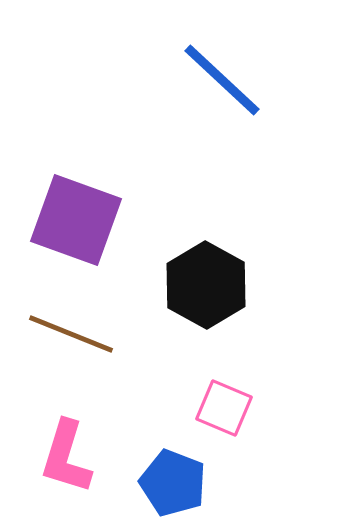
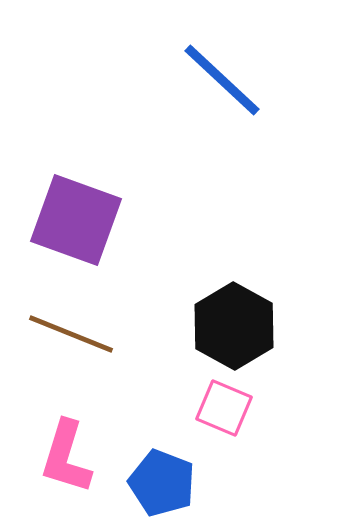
black hexagon: moved 28 px right, 41 px down
blue pentagon: moved 11 px left
